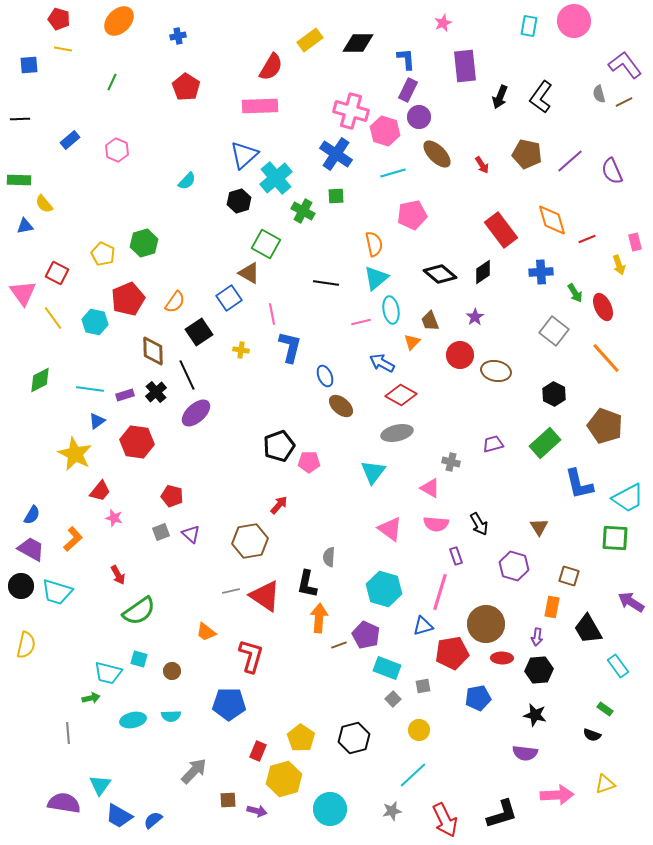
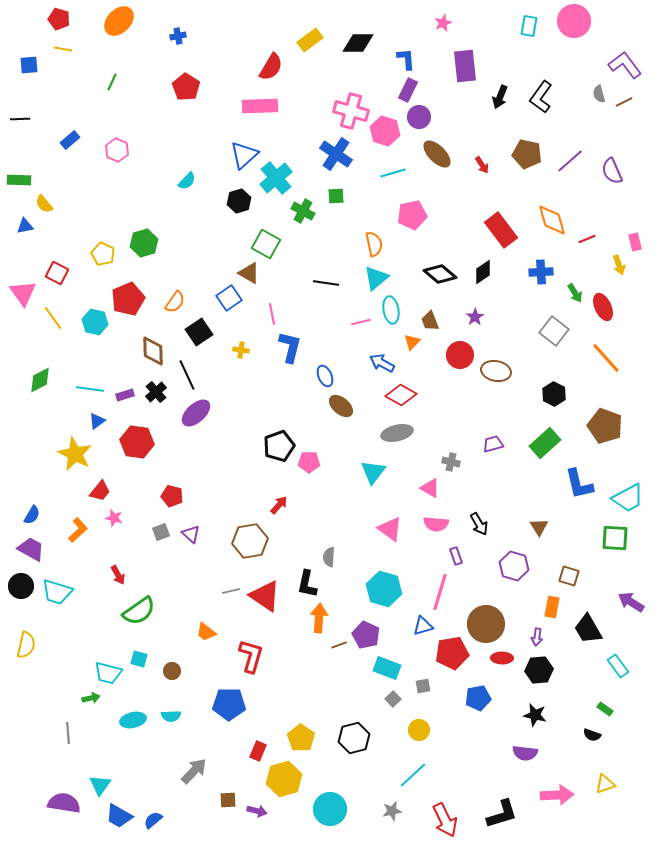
orange L-shape at (73, 539): moved 5 px right, 9 px up
